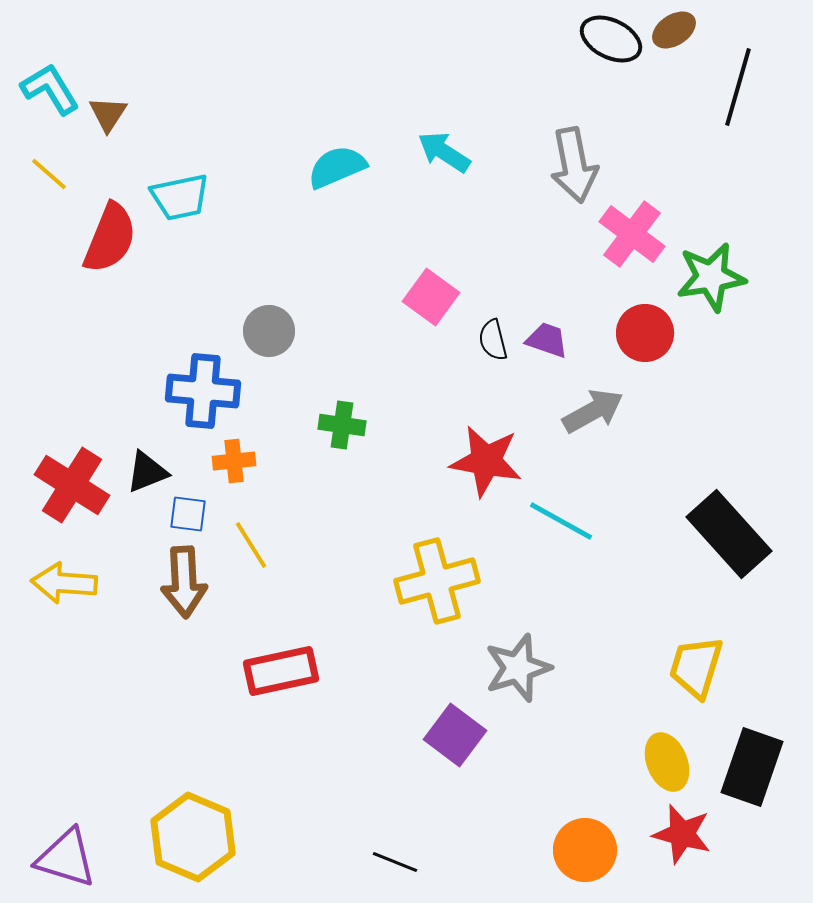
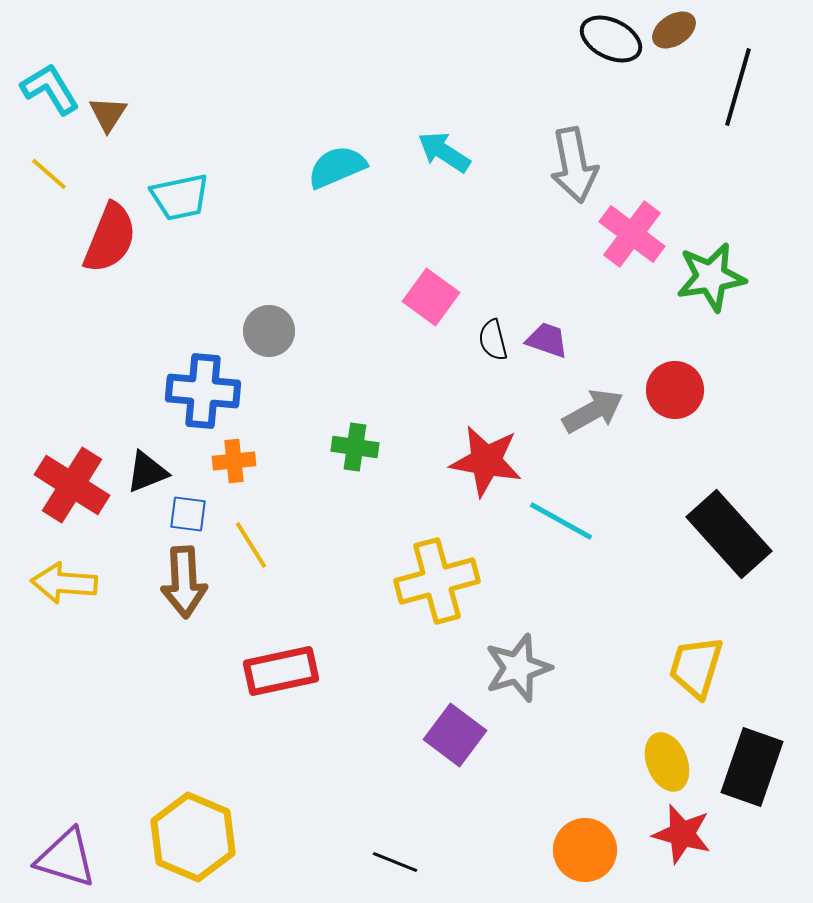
red circle at (645, 333): moved 30 px right, 57 px down
green cross at (342, 425): moved 13 px right, 22 px down
